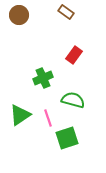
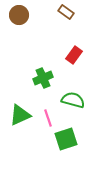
green triangle: rotated 10 degrees clockwise
green square: moved 1 px left, 1 px down
